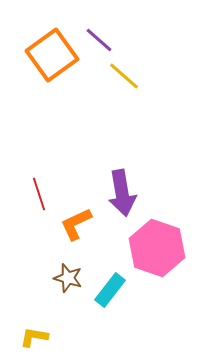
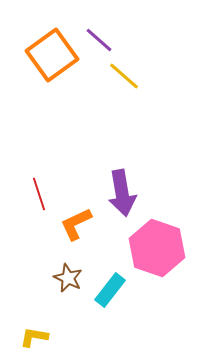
brown star: rotated 8 degrees clockwise
